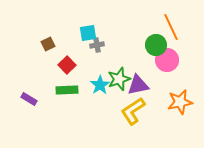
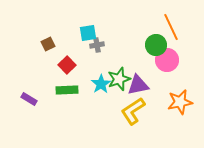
cyan star: moved 1 px right, 1 px up
